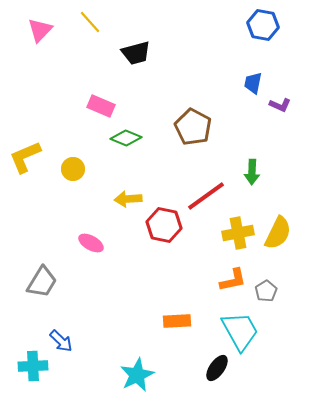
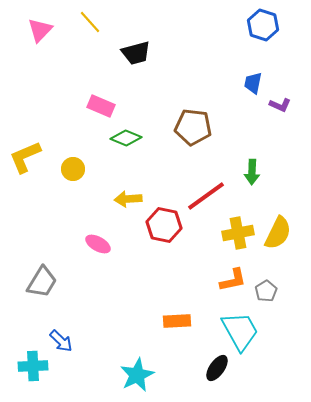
blue hexagon: rotated 8 degrees clockwise
brown pentagon: rotated 21 degrees counterclockwise
pink ellipse: moved 7 px right, 1 px down
